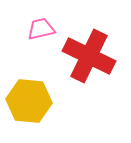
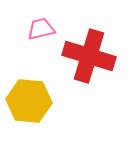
red cross: rotated 9 degrees counterclockwise
